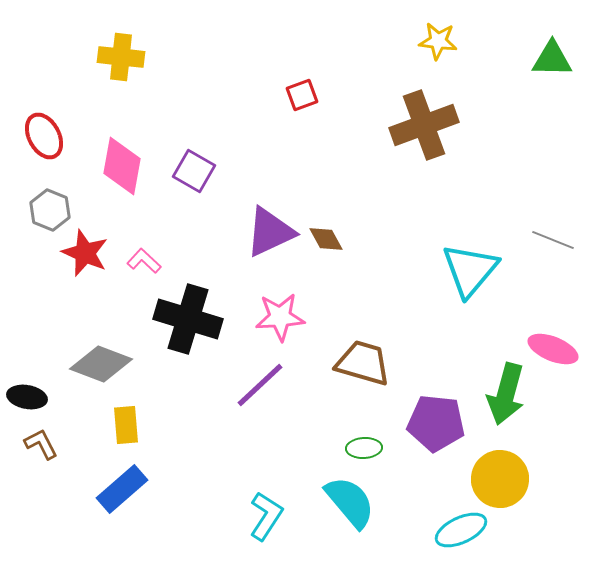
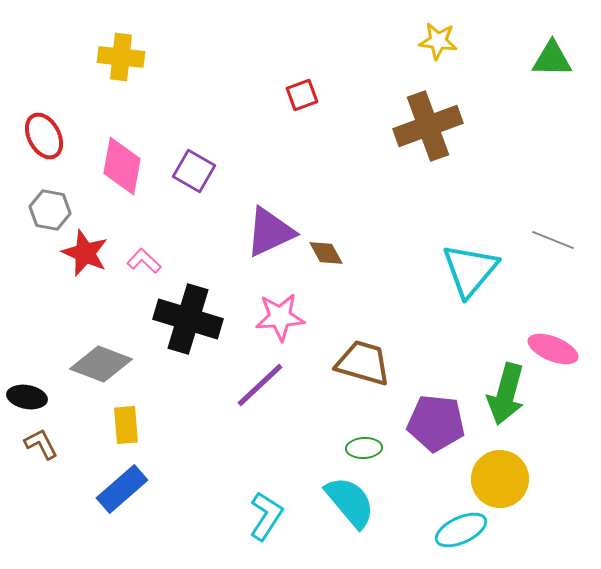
brown cross: moved 4 px right, 1 px down
gray hexagon: rotated 12 degrees counterclockwise
brown diamond: moved 14 px down
